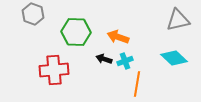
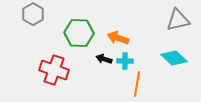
gray hexagon: rotated 10 degrees clockwise
green hexagon: moved 3 px right, 1 px down
orange arrow: moved 1 px down
cyan cross: rotated 21 degrees clockwise
red cross: rotated 24 degrees clockwise
